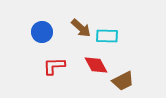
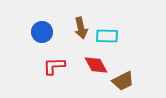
brown arrow: rotated 35 degrees clockwise
